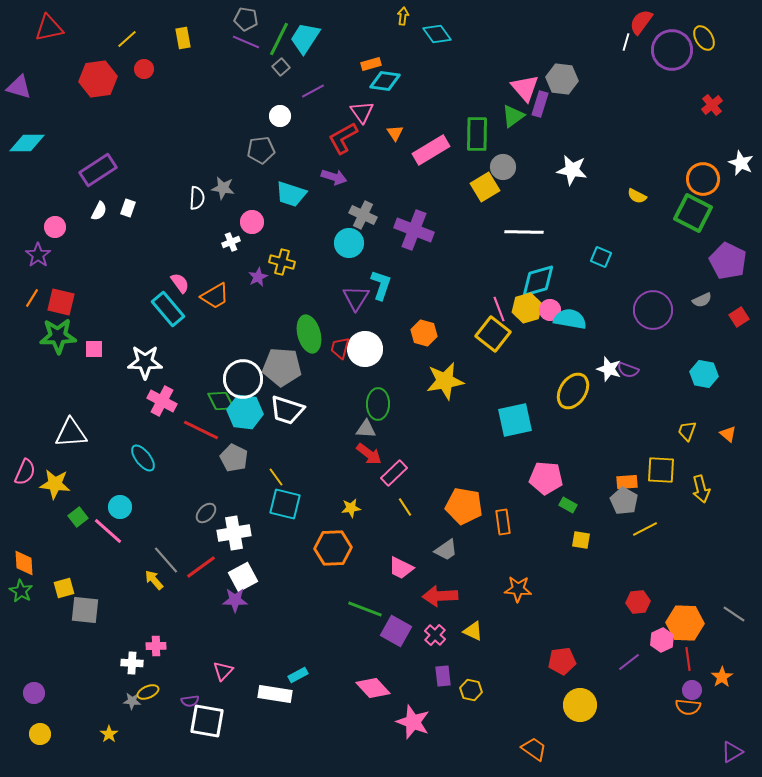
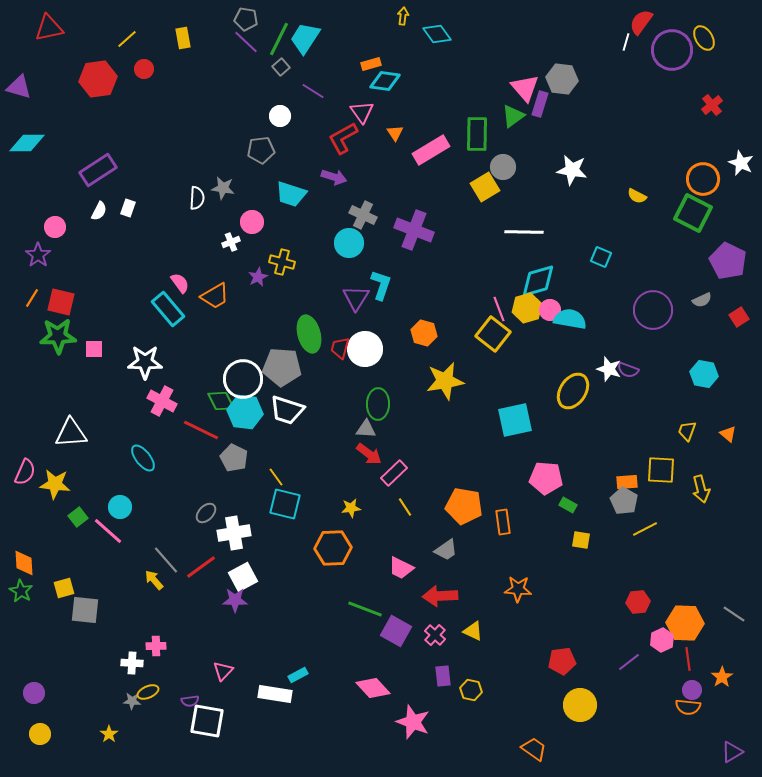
purple line at (246, 42): rotated 20 degrees clockwise
purple line at (313, 91): rotated 60 degrees clockwise
